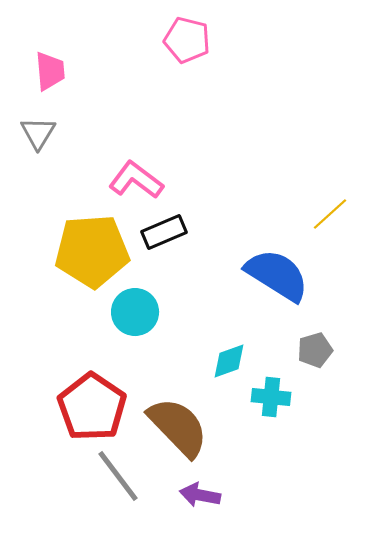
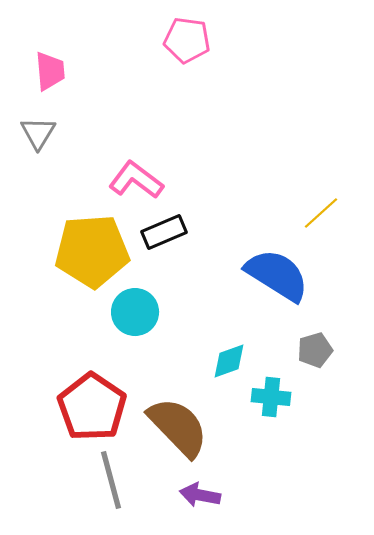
pink pentagon: rotated 6 degrees counterclockwise
yellow line: moved 9 px left, 1 px up
gray line: moved 7 px left, 4 px down; rotated 22 degrees clockwise
